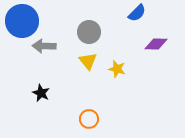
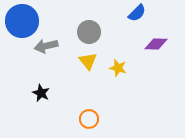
gray arrow: moved 2 px right; rotated 15 degrees counterclockwise
yellow star: moved 1 px right, 1 px up
